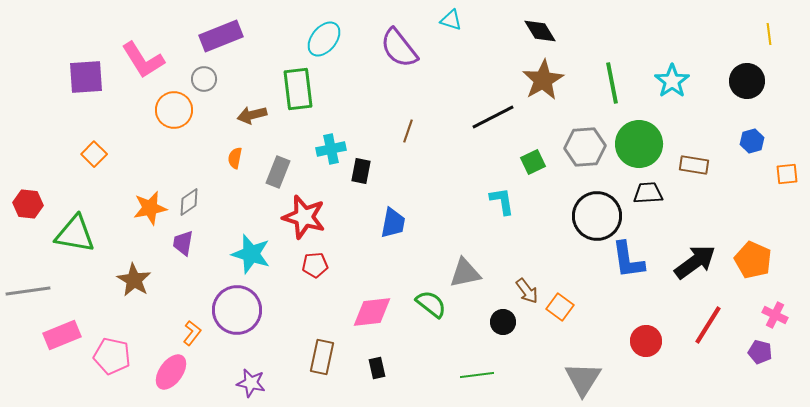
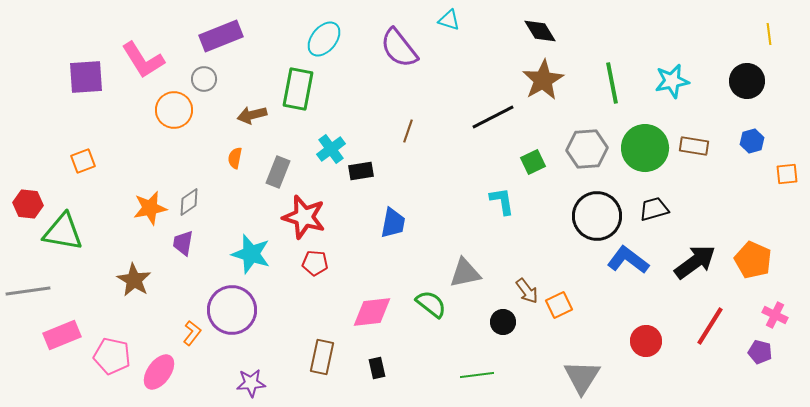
cyan triangle at (451, 20): moved 2 px left
cyan star at (672, 81): rotated 24 degrees clockwise
green rectangle at (298, 89): rotated 18 degrees clockwise
green circle at (639, 144): moved 6 px right, 4 px down
gray hexagon at (585, 147): moved 2 px right, 2 px down
cyan cross at (331, 149): rotated 24 degrees counterclockwise
orange square at (94, 154): moved 11 px left, 7 px down; rotated 25 degrees clockwise
brown rectangle at (694, 165): moved 19 px up
black rectangle at (361, 171): rotated 70 degrees clockwise
black trapezoid at (648, 193): moved 6 px right, 16 px down; rotated 12 degrees counterclockwise
green triangle at (75, 234): moved 12 px left, 2 px up
blue L-shape at (628, 260): rotated 135 degrees clockwise
red pentagon at (315, 265): moved 2 px up; rotated 10 degrees clockwise
orange square at (560, 307): moved 1 px left, 2 px up; rotated 28 degrees clockwise
purple circle at (237, 310): moved 5 px left
red line at (708, 325): moved 2 px right, 1 px down
pink ellipse at (171, 372): moved 12 px left
gray triangle at (583, 379): moved 1 px left, 2 px up
purple star at (251, 383): rotated 16 degrees counterclockwise
